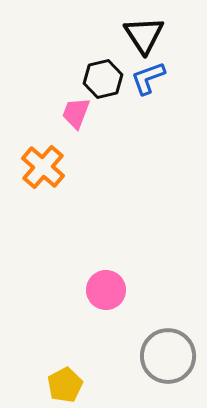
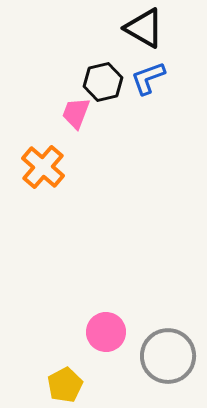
black triangle: moved 7 px up; rotated 27 degrees counterclockwise
black hexagon: moved 3 px down
pink circle: moved 42 px down
